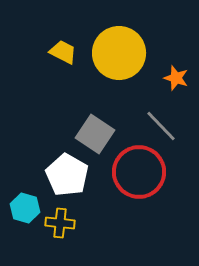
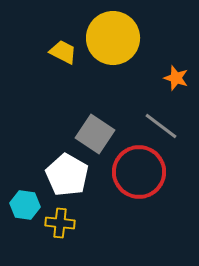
yellow circle: moved 6 px left, 15 px up
gray line: rotated 9 degrees counterclockwise
cyan hexagon: moved 3 px up; rotated 8 degrees counterclockwise
